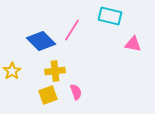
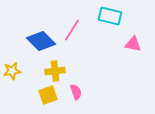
yellow star: rotated 24 degrees clockwise
